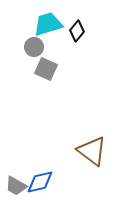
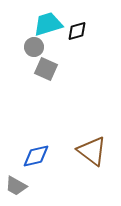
black diamond: rotated 35 degrees clockwise
blue diamond: moved 4 px left, 26 px up
